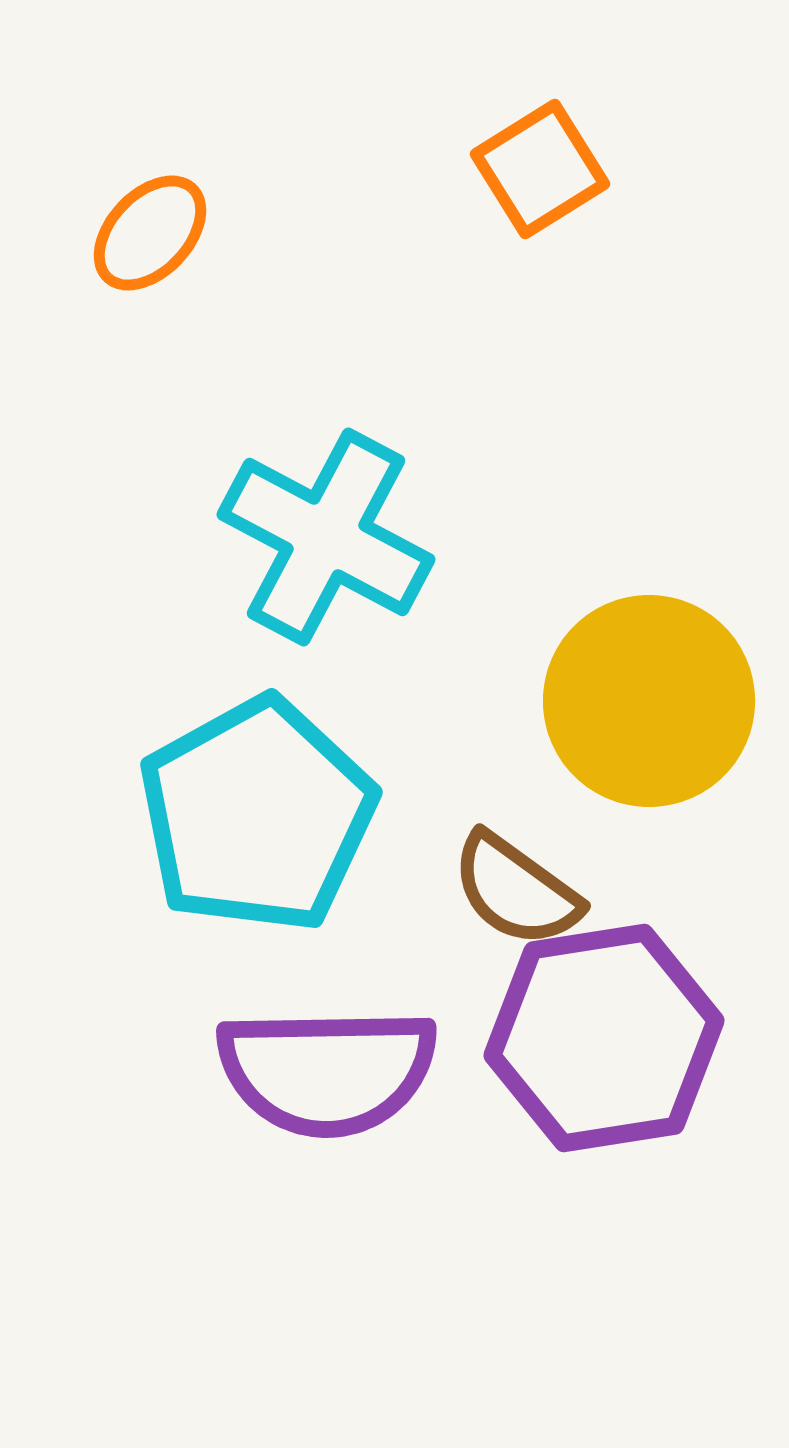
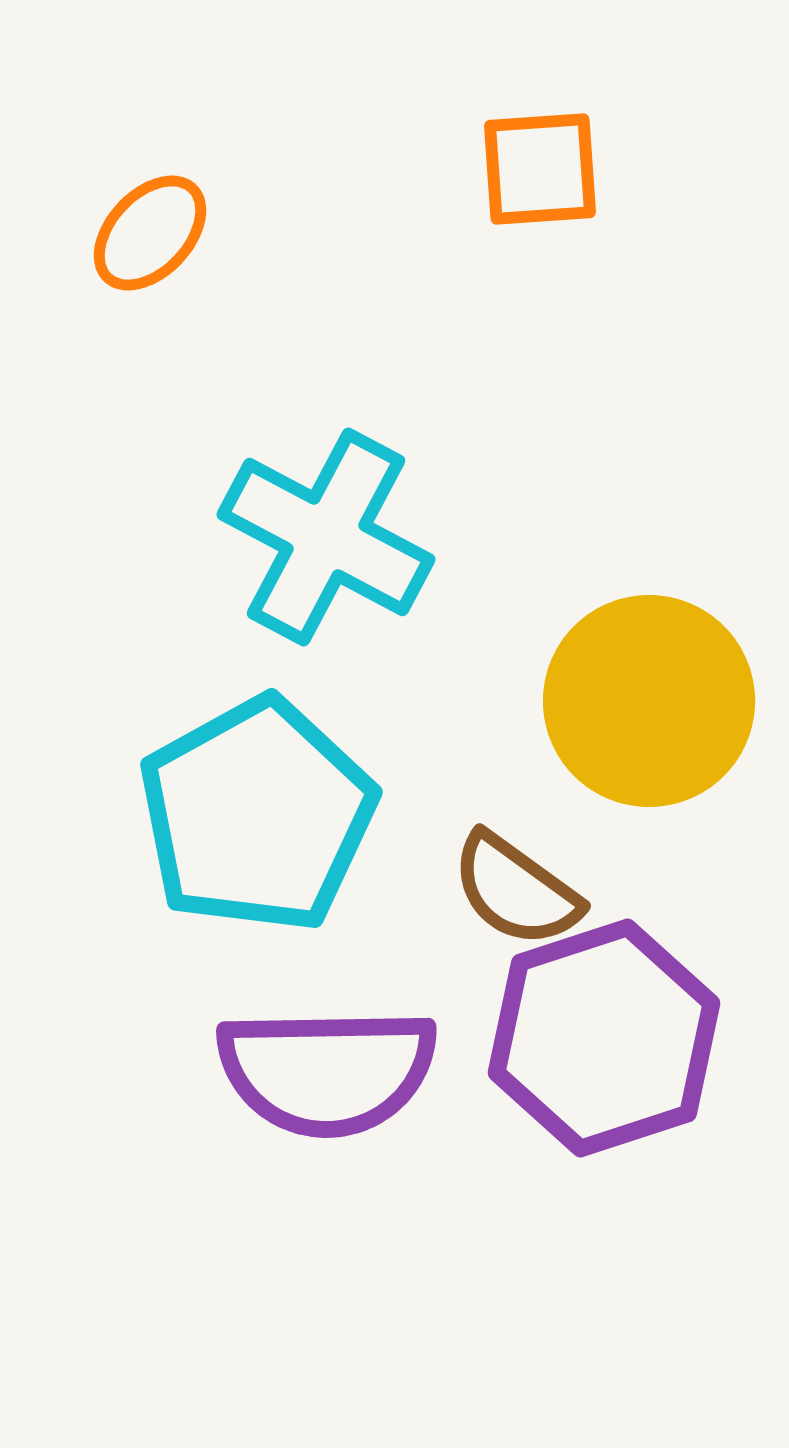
orange square: rotated 28 degrees clockwise
purple hexagon: rotated 9 degrees counterclockwise
